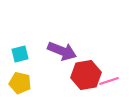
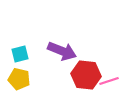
red hexagon: rotated 16 degrees clockwise
yellow pentagon: moved 1 px left, 4 px up
